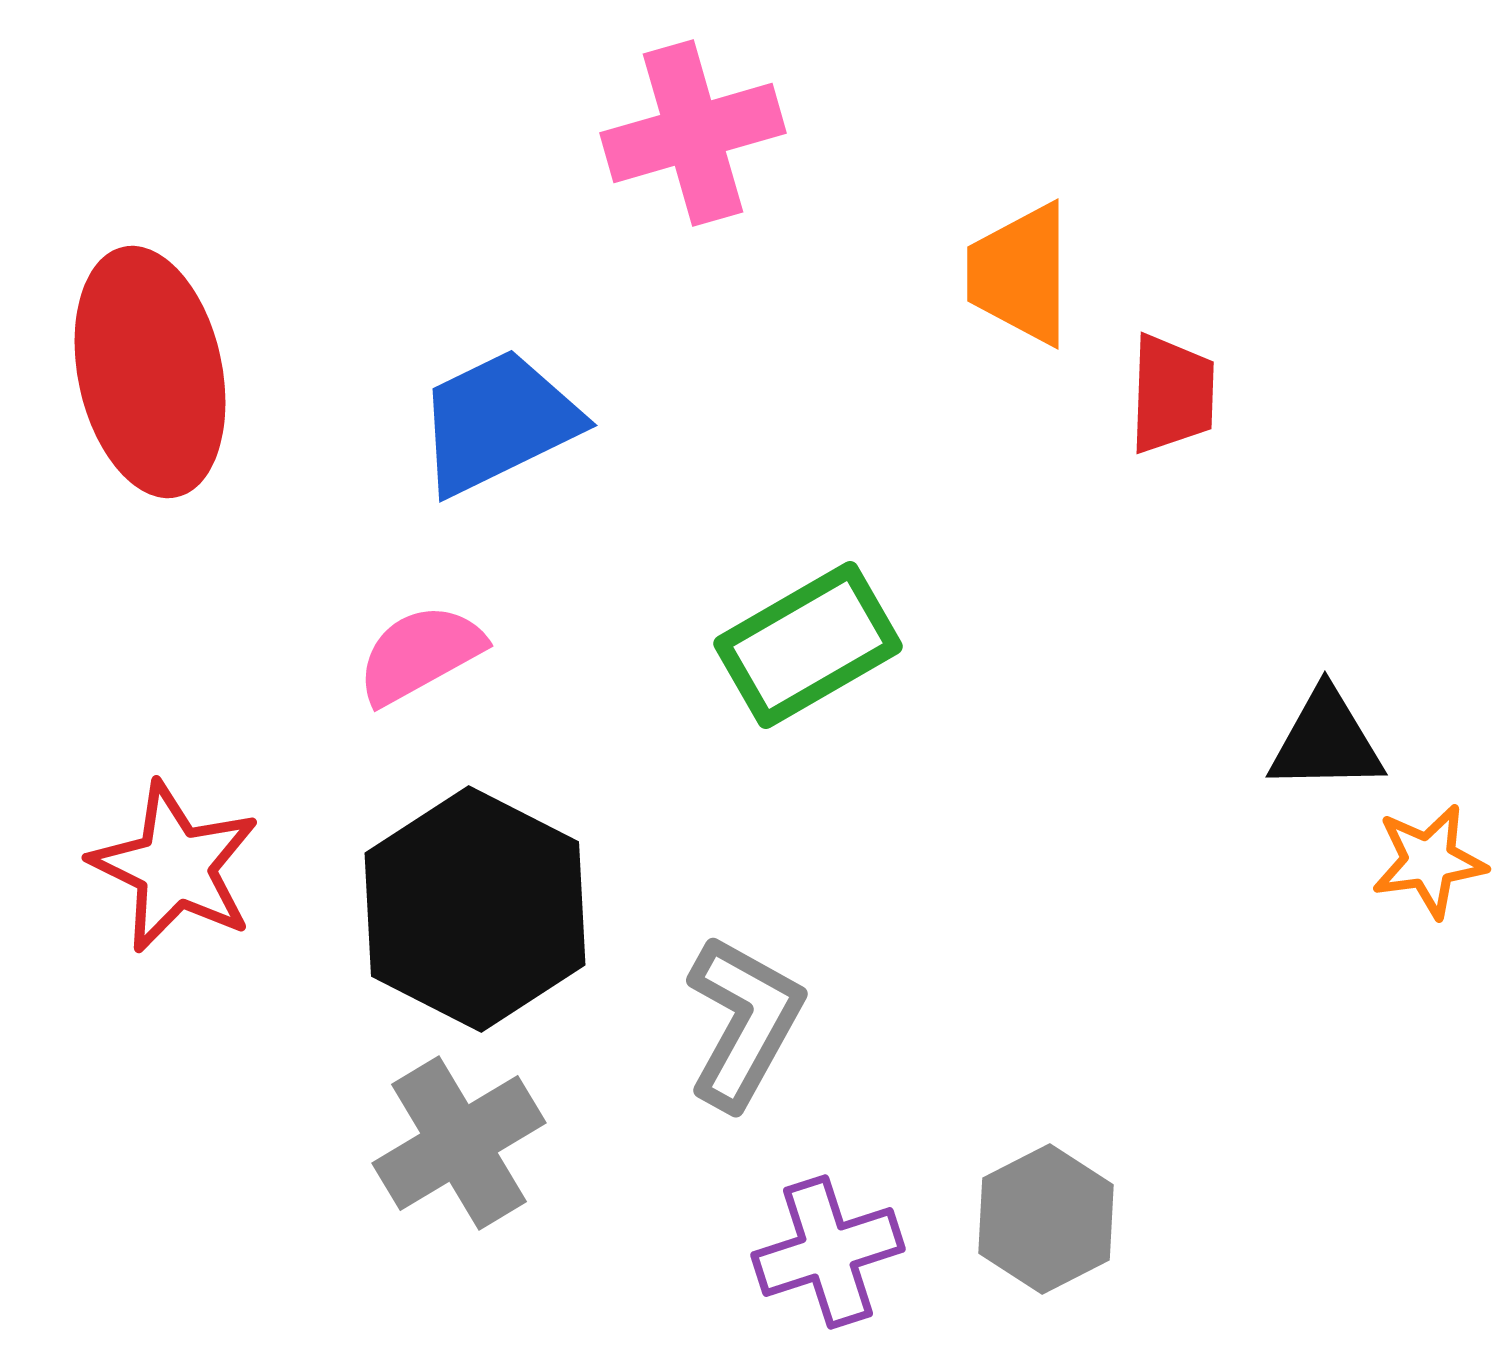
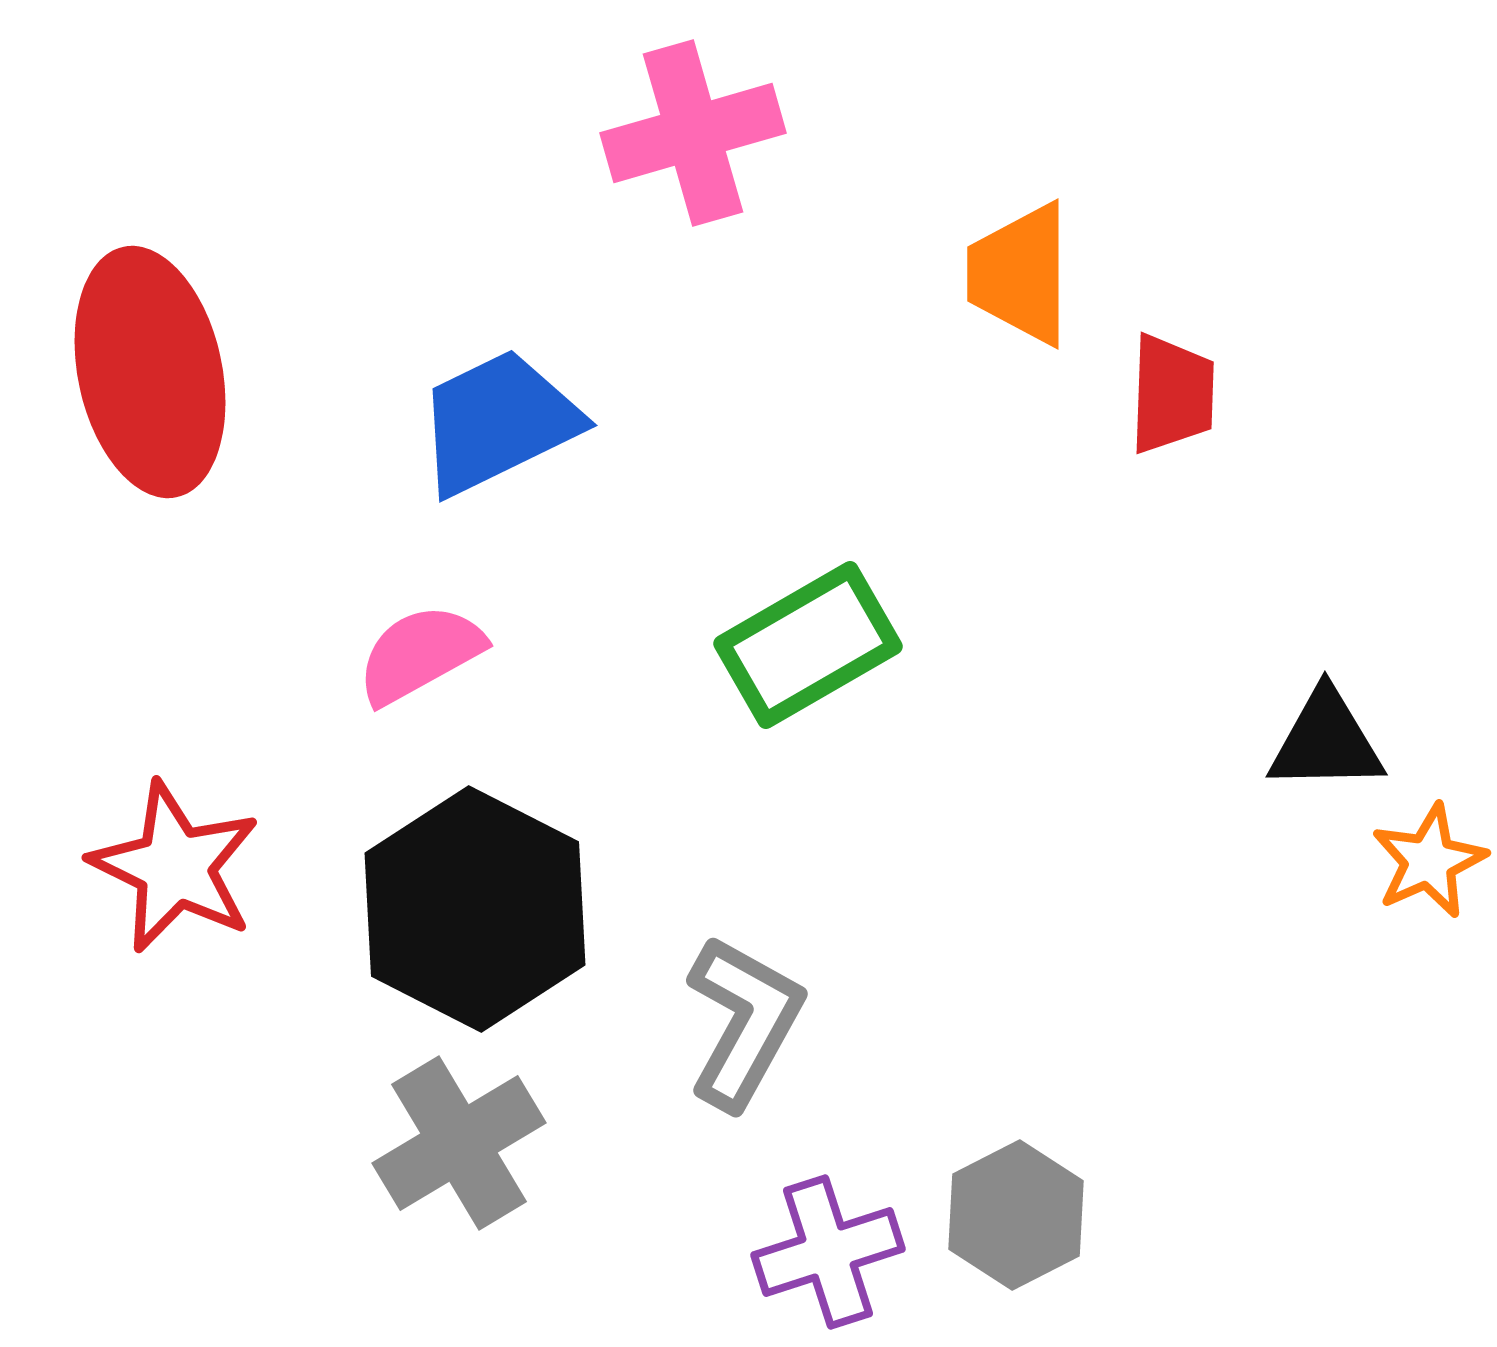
orange star: rotated 16 degrees counterclockwise
gray hexagon: moved 30 px left, 4 px up
